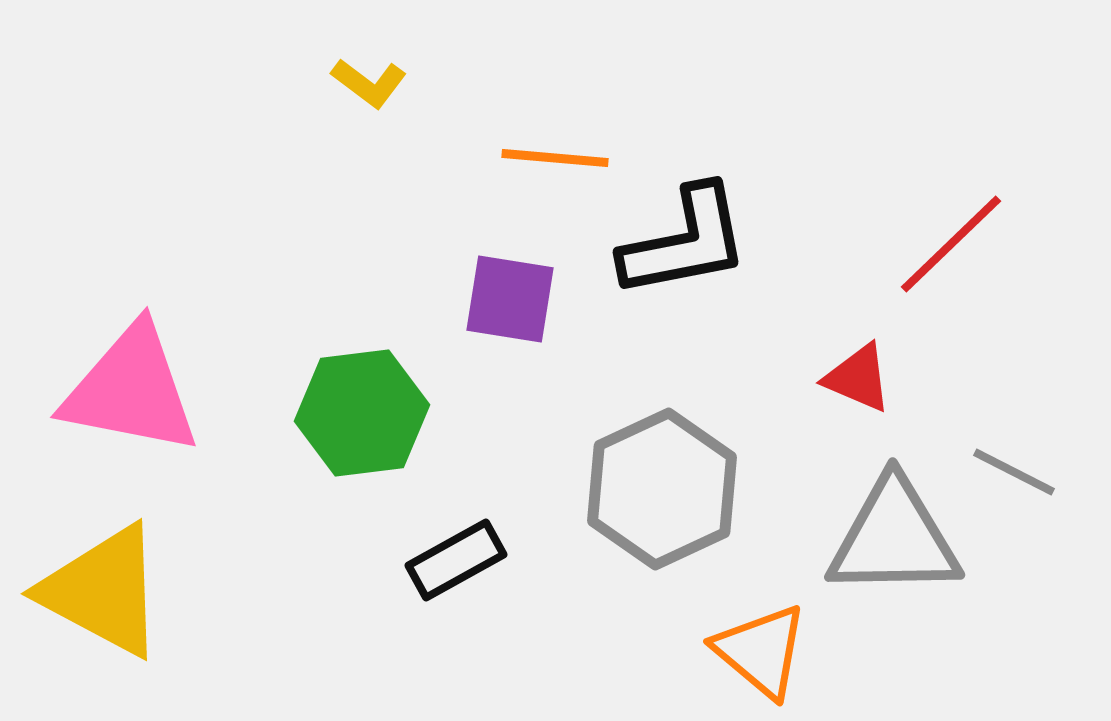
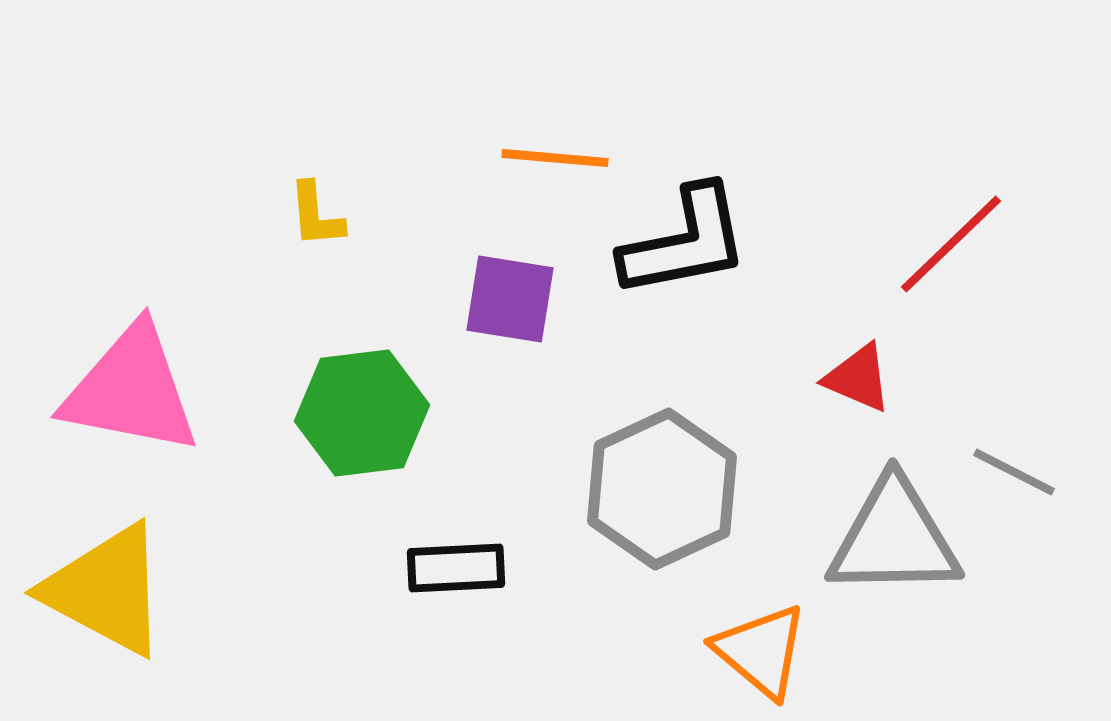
yellow L-shape: moved 53 px left, 132 px down; rotated 48 degrees clockwise
black rectangle: moved 8 px down; rotated 26 degrees clockwise
yellow triangle: moved 3 px right, 1 px up
